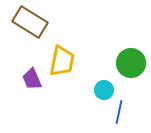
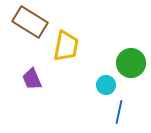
yellow trapezoid: moved 4 px right, 15 px up
cyan circle: moved 2 px right, 5 px up
